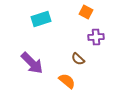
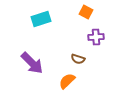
brown semicircle: rotated 24 degrees counterclockwise
orange semicircle: rotated 84 degrees counterclockwise
